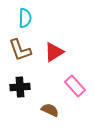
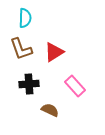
brown L-shape: moved 1 px right, 1 px up
black cross: moved 9 px right, 3 px up
